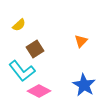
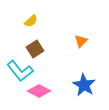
yellow semicircle: moved 12 px right, 4 px up
cyan L-shape: moved 2 px left
